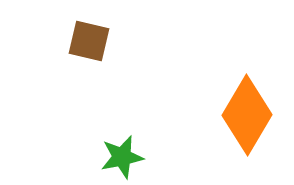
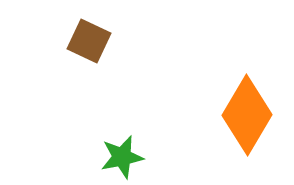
brown square: rotated 12 degrees clockwise
